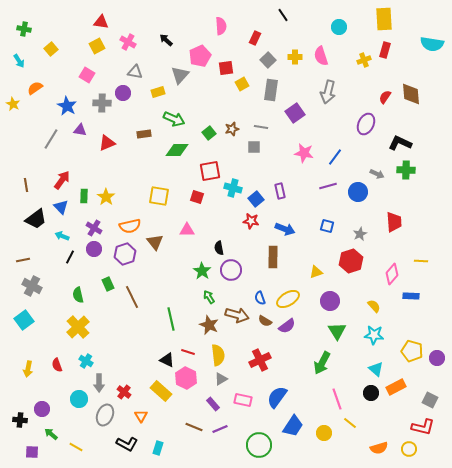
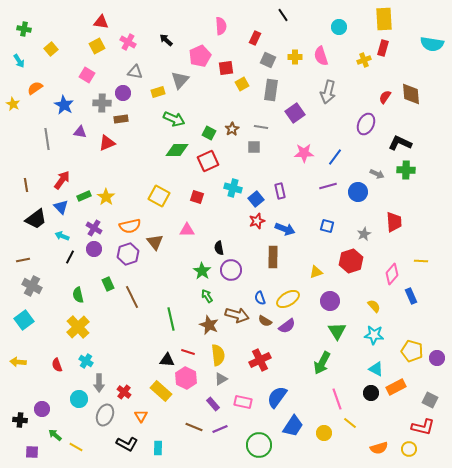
red rectangle at (385, 50): moved 2 px left, 2 px up
gray square at (268, 60): rotated 21 degrees counterclockwise
gray triangle at (180, 75): moved 5 px down
blue star at (67, 106): moved 3 px left, 1 px up
brown star at (232, 129): rotated 16 degrees counterclockwise
purple triangle at (80, 130): moved 2 px down
green square at (209, 133): rotated 24 degrees counterclockwise
brown rectangle at (144, 134): moved 23 px left, 15 px up
gray line at (51, 139): moved 4 px left; rotated 40 degrees counterclockwise
pink star at (304, 153): rotated 12 degrees counterclockwise
red square at (210, 171): moved 2 px left, 10 px up; rotated 15 degrees counterclockwise
green rectangle at (84, 196): rotated 64 degrees clockwise
yellow square at (159, 196): rotated 20 degrees clockwise
red star at (251, 221): moved 6 px right; rotated 28 degrees counterclockwise
gray star at (360, 234): moved 4 px right
purple hexagon at (125, 254): moved 3 px right
blue rectangle at (411, 296): rotated 63 degrees clockwise
green arrow at (209, 297): moved 2 px left, 1 px up
black triangle at (167, 360): rotated 21 degrees counterclockwise
yellow arrow at (28, 369): moved 10 px left, 7 px up; rotated 84 degrees clockwise
cyan triangle at (376, 369): rotated 14 degrees counterclockwise
pink rectangle at (243, 400): moved 2 px down
green arrow at (51, 434): moved 4 px right, 1 px down
cyan rectangle at (158, 448): rotated 16 degrees counterclockwise
